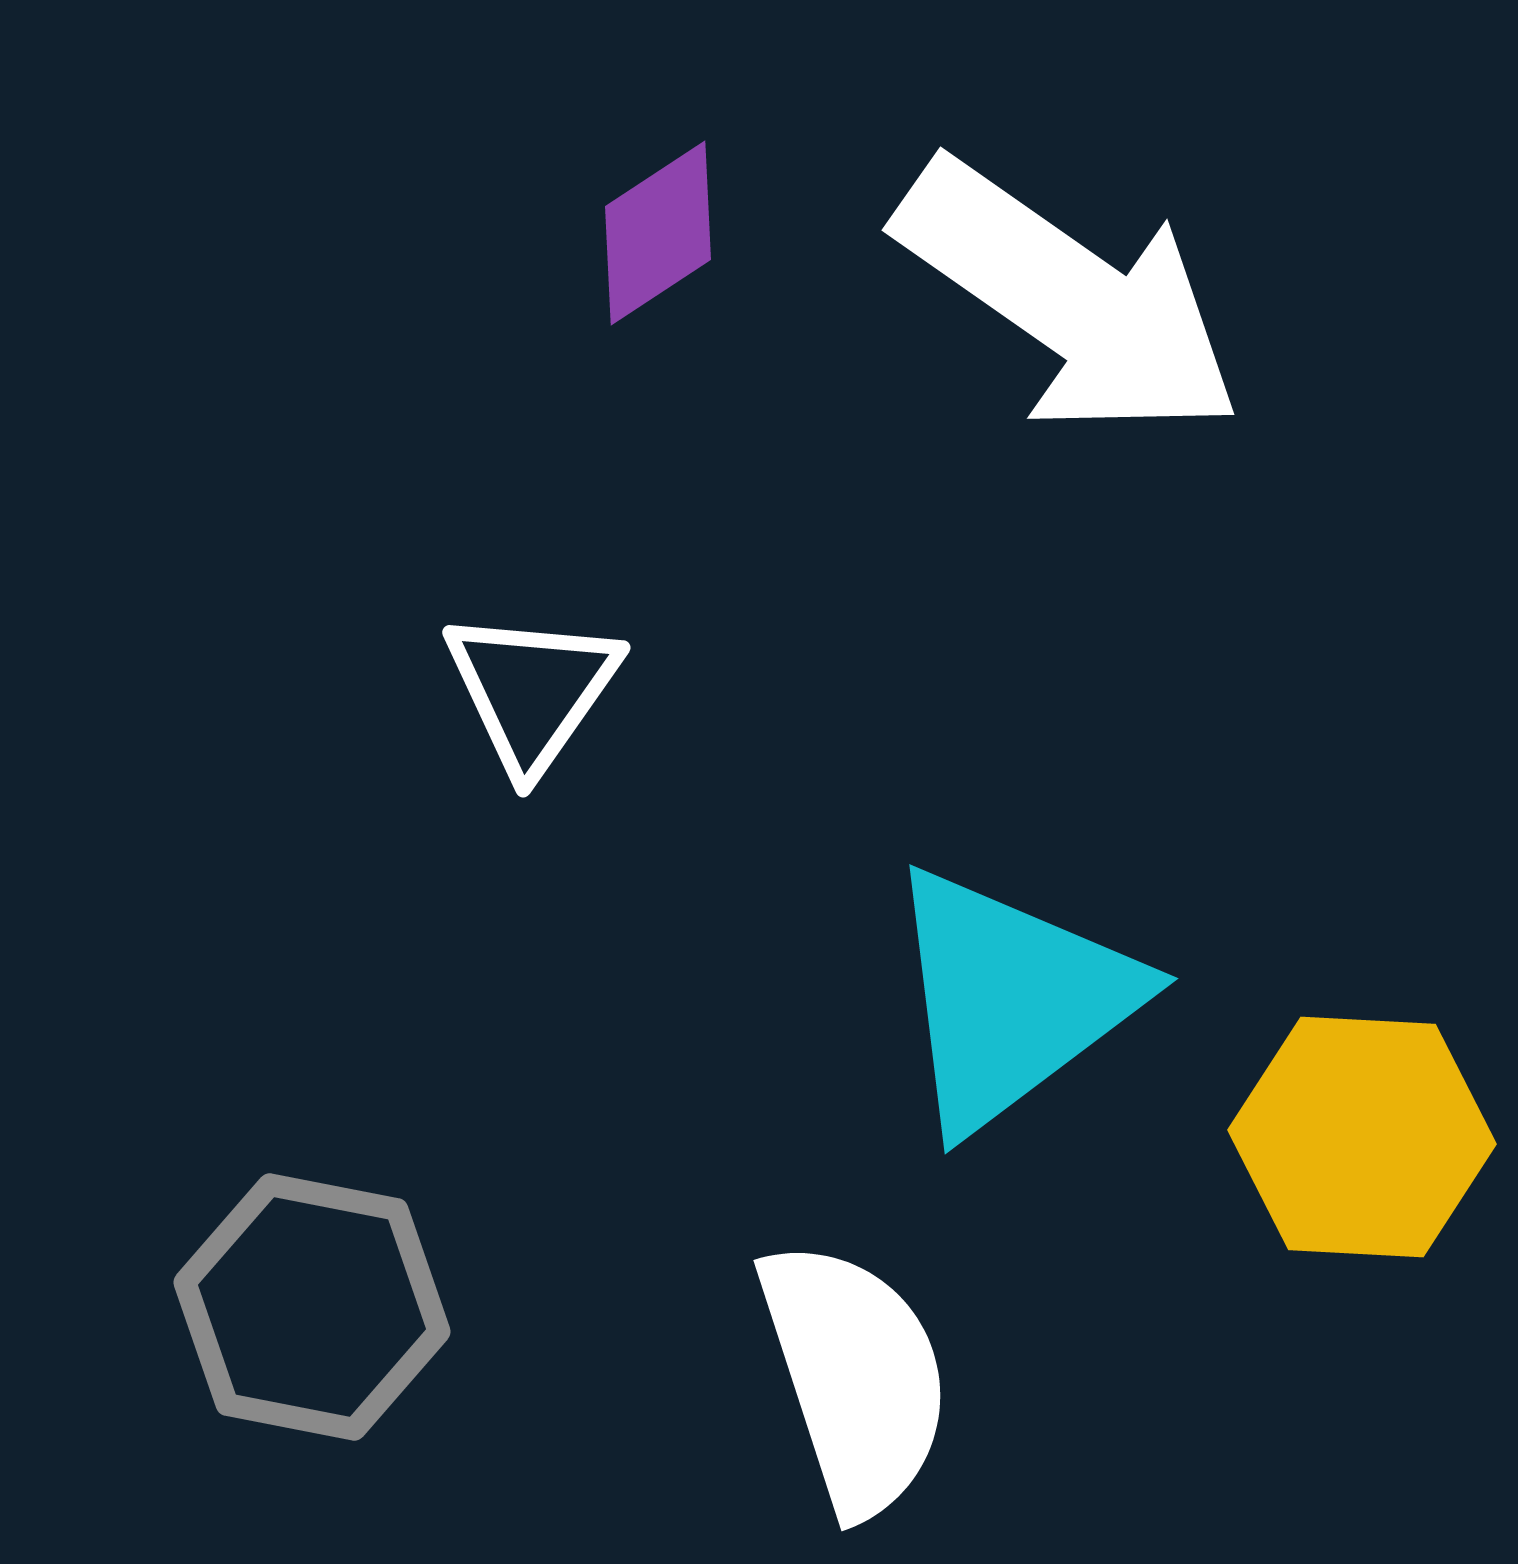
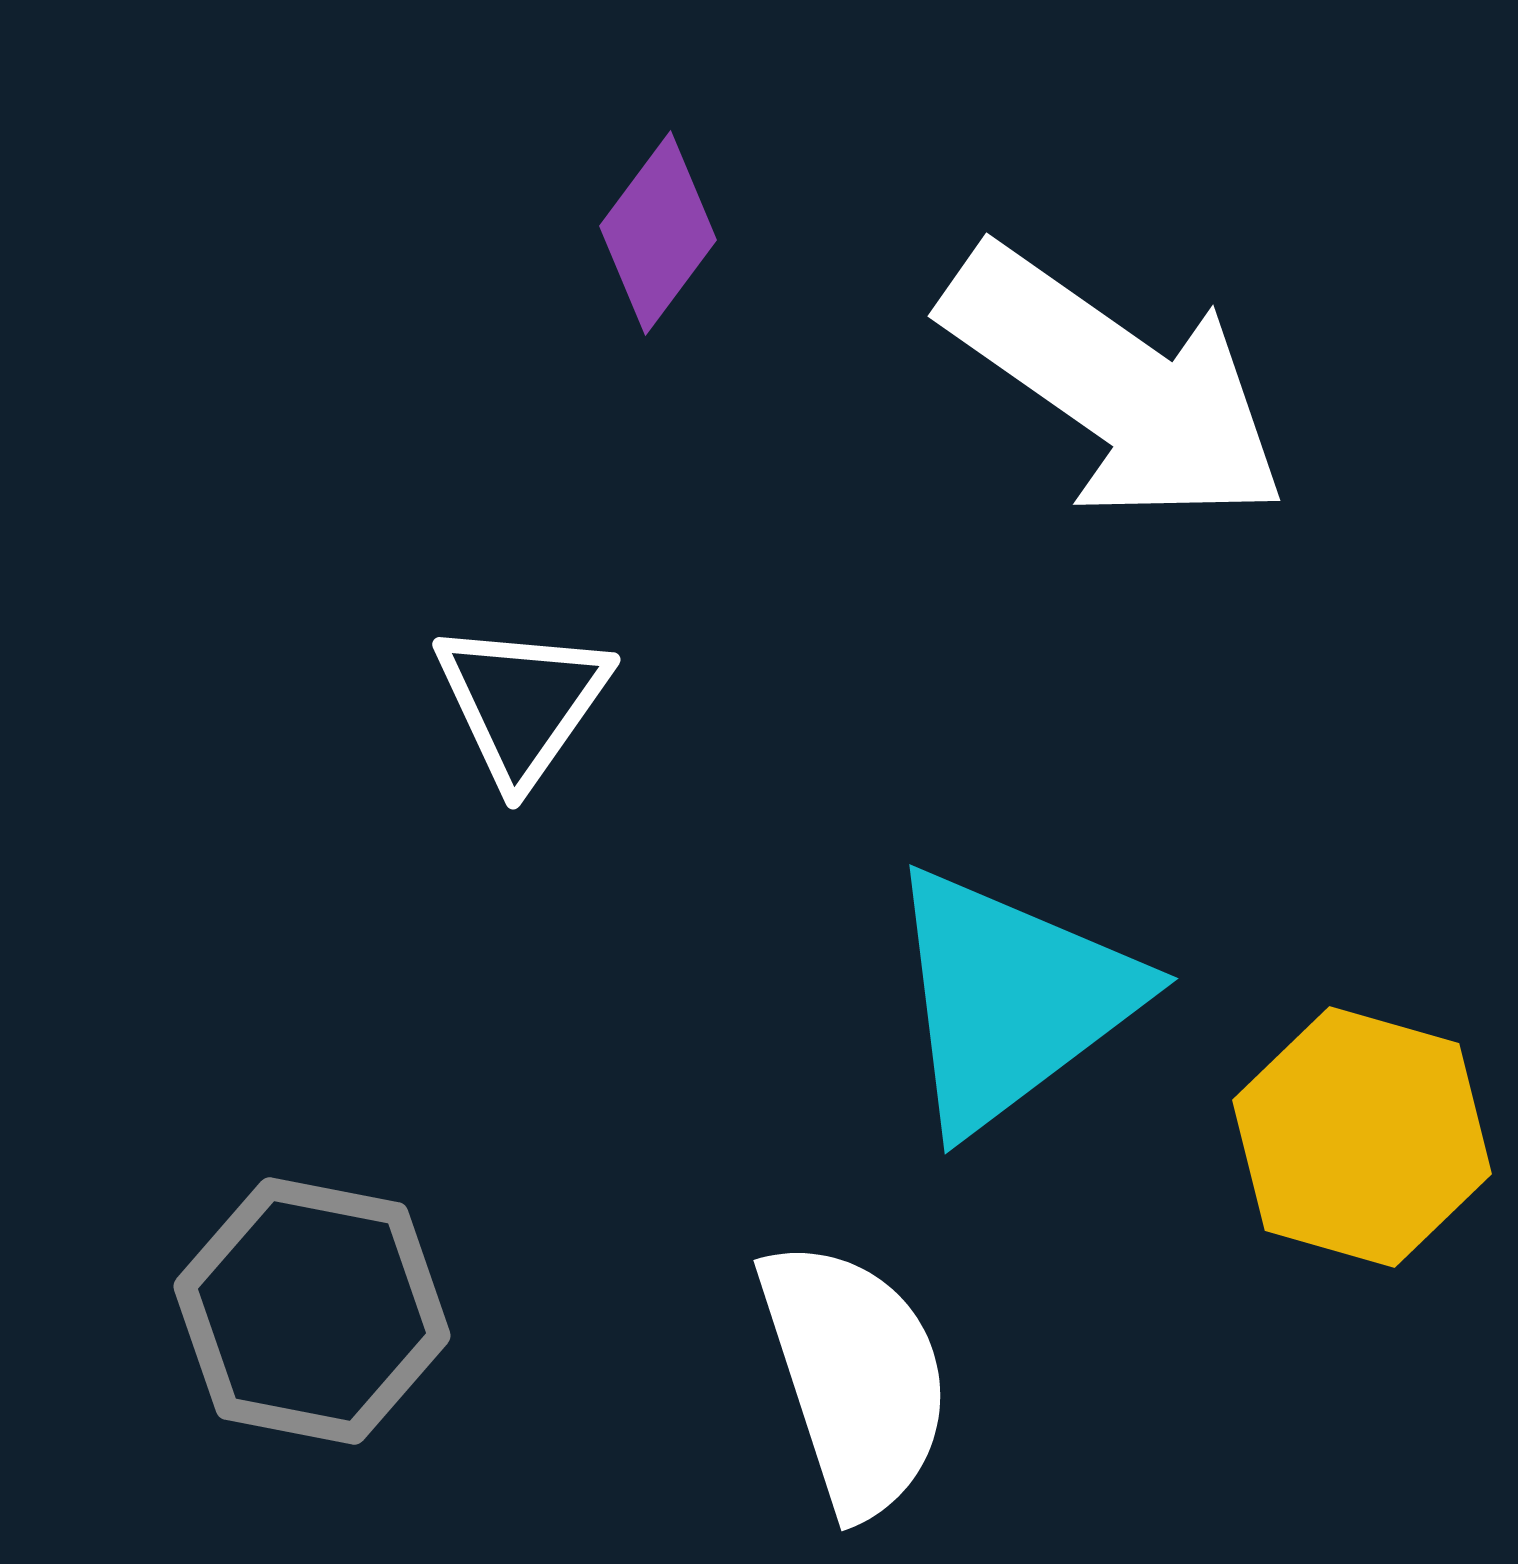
purple diamond: rotated 20 degrees counterclockwise
white arrow: moved 46 px right, 86 px down
white triangle: moved 10 px left, 12 px down
yellow hexagon: rotated 13 degrees clockwise
gray hexagon: moved 4 px down
